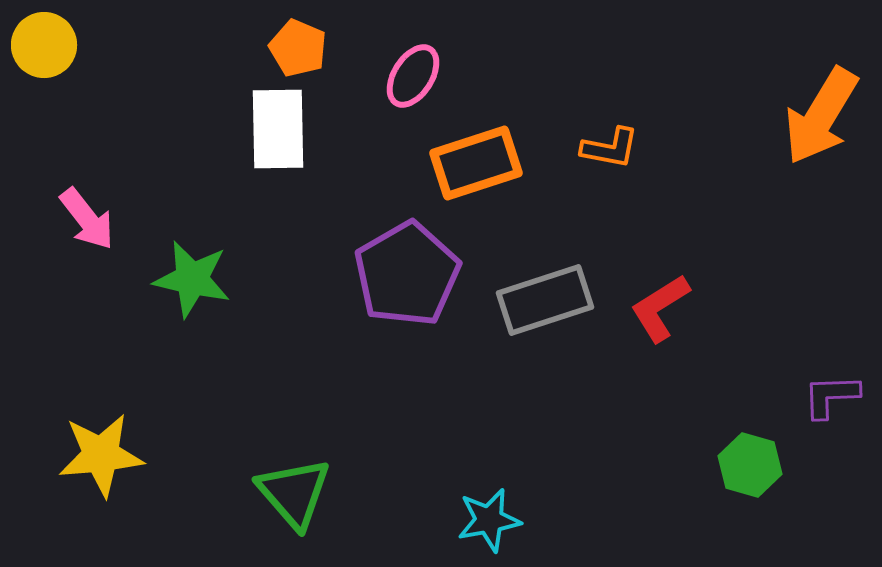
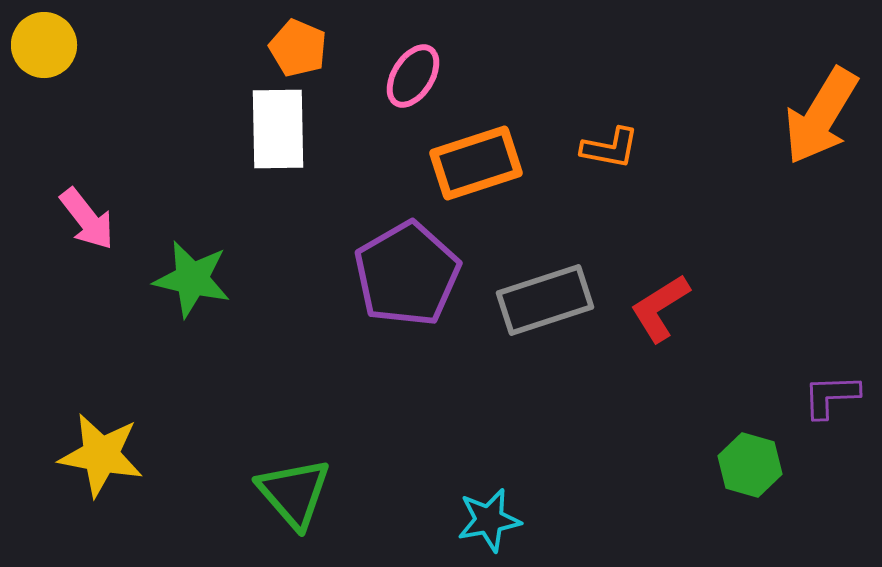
yellow star: rotated 16 degrees clockwise
